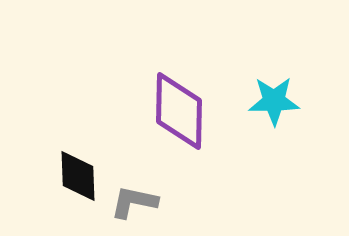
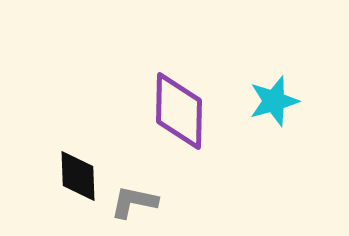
cyan star: rotated 15 degrees counterclockwise
